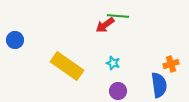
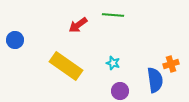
green line: moved 5 px left, 1 px up
red arrow: moved 27 px left
yellow rectangle: moved 1 px left
blue semicircle: moved 4 px left, 5 px up
purple circle: moved 2 px right
